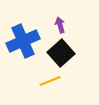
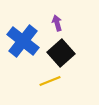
purple arrow: moved 3 px left, 2 px up
blue cross: rotated 28 degrees counterclockwise
